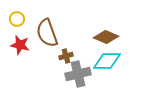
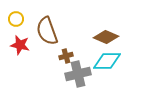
yellow circle: moved 1 px left
brown semicircle: moved 2 px up
